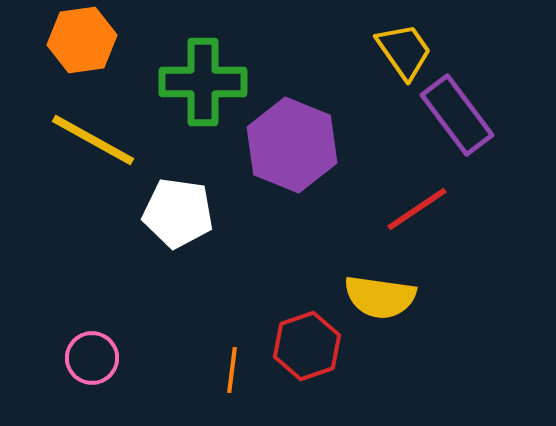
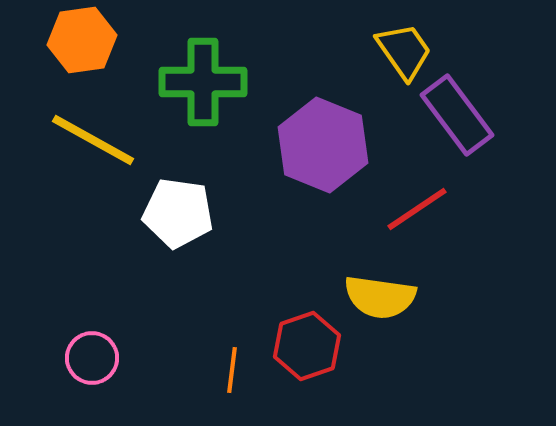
purple hexagon: moved 31 px right
